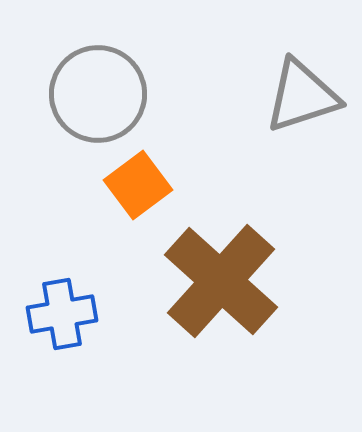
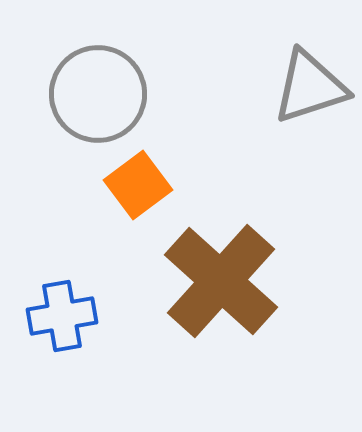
gray triangle: moved 8 px right, 9 px up
blue cross: moved 2 px down
